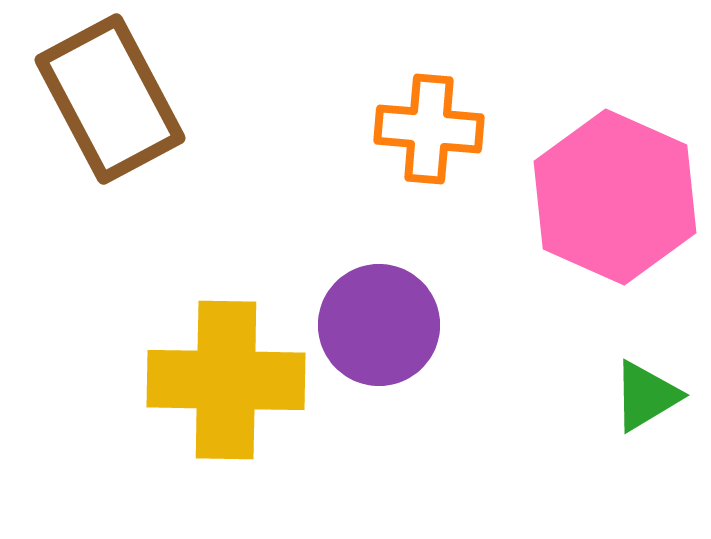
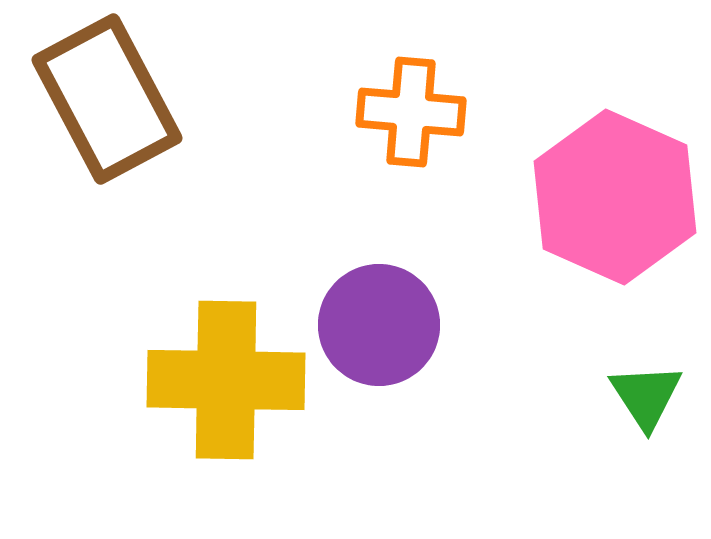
brown rectangle: moved 3 px left
orange cross: moved 18 px left, 17 px up
green triangle: rotated 32 degrees counterclockwise
